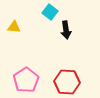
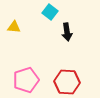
black arrow: moved 1 px right, 2 px down
pink pentagon: rotated 15 degrees clockwise
